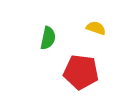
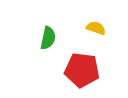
red pentagon: moved 1 px right, 2 px up
